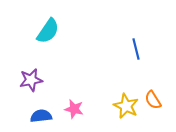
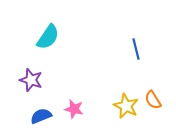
cyan semicircle: moved 6 px down
purple star: rotated 30 degrees clockwise
blue semicircle: rotated 15 degrees counterclockwise
